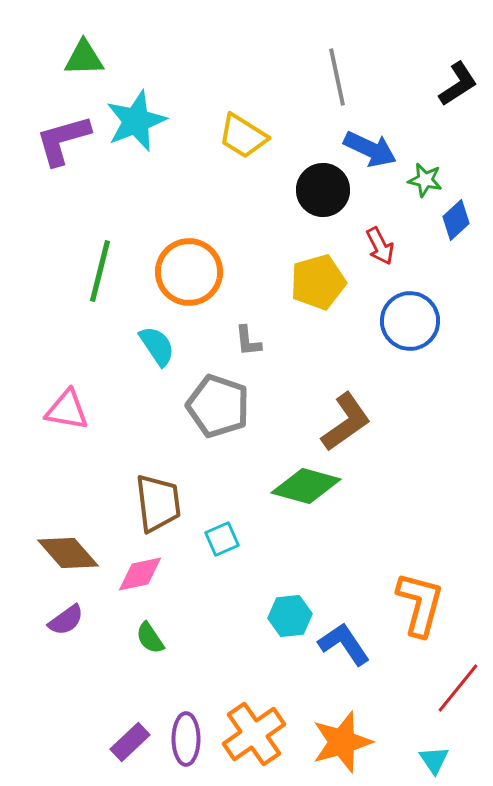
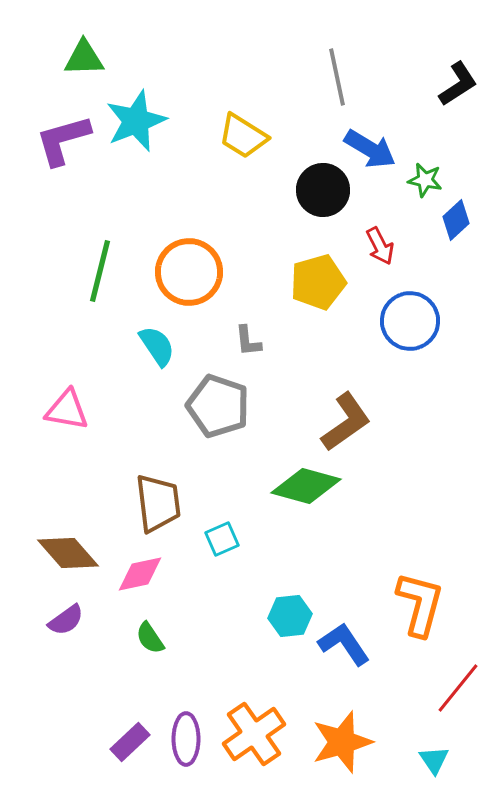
blue arrow: rotated 6 degrees clockwise
